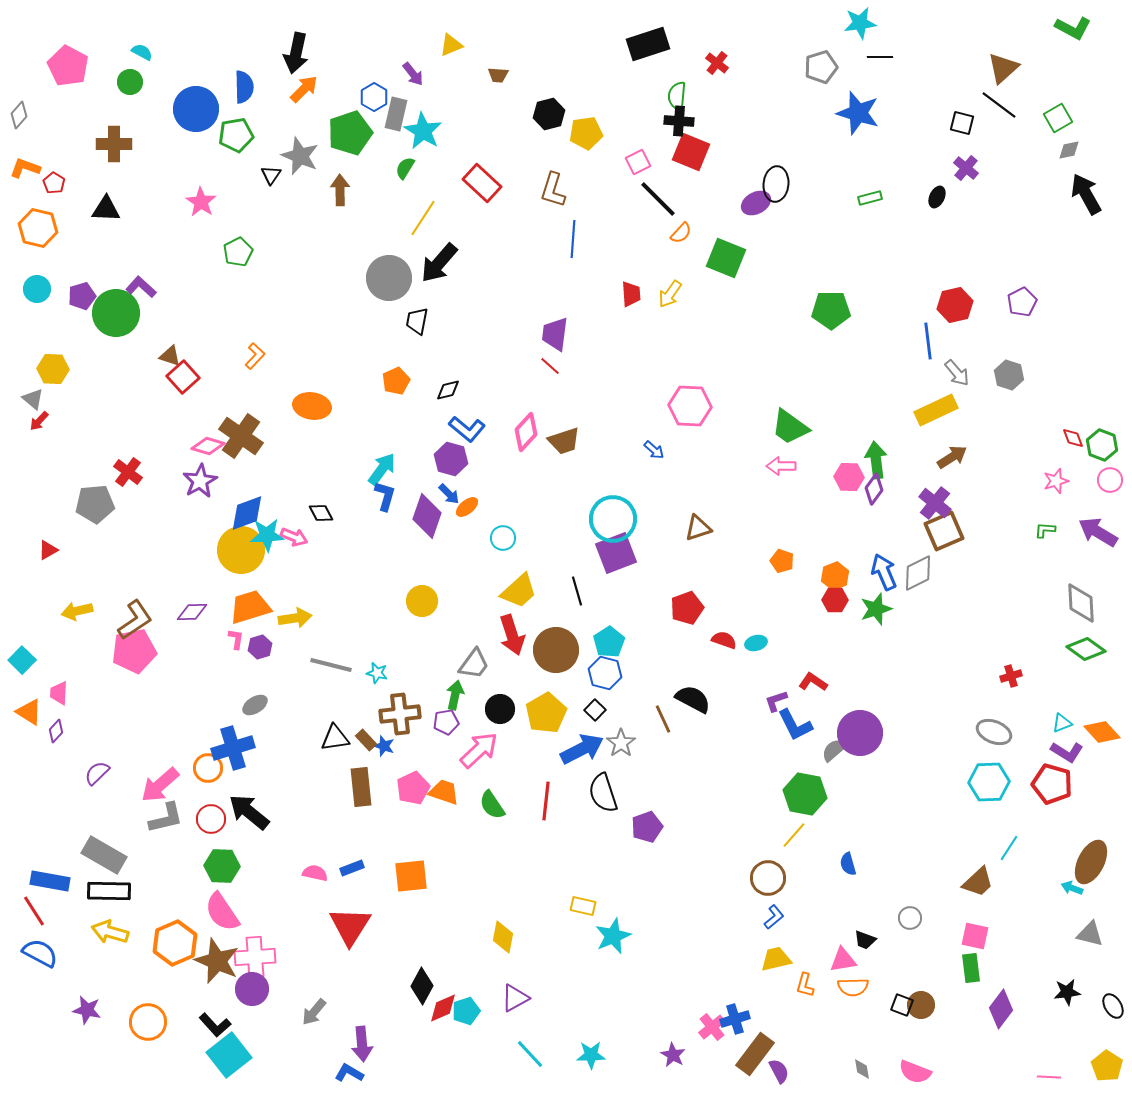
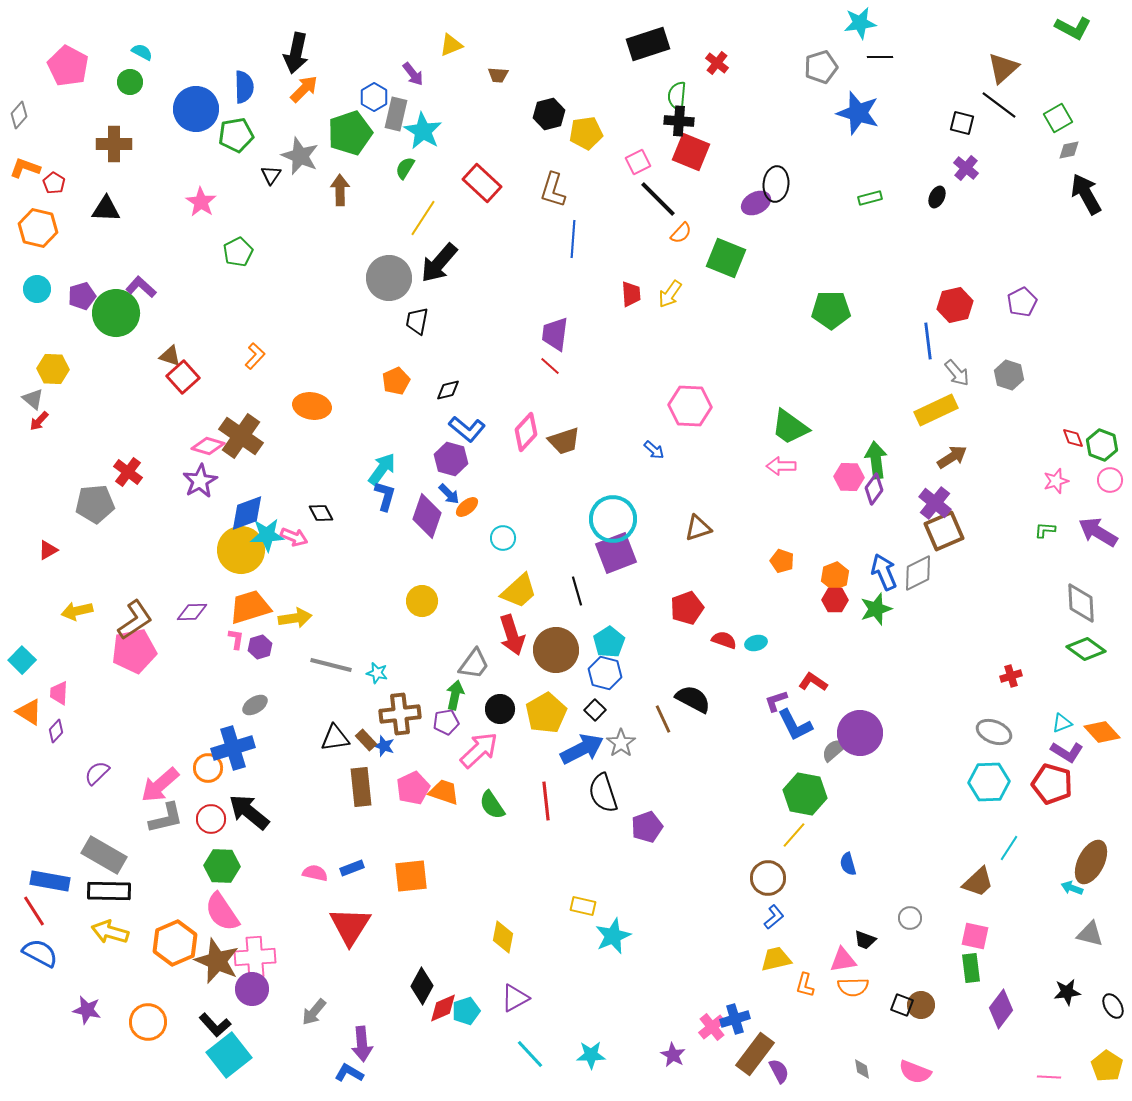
red line at (546, 801): rotated 12 degrees counterclockwise
